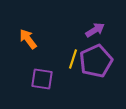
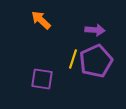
purple arrow: rotated 36 degrees clockwise
orange arrow: moved 13 px right, 19 px up; rotated 10 degrees counterclockwise
